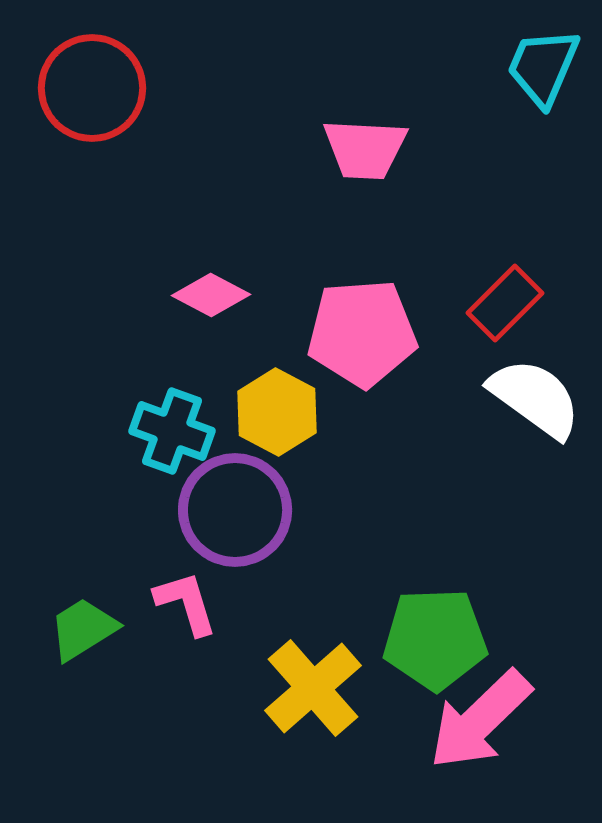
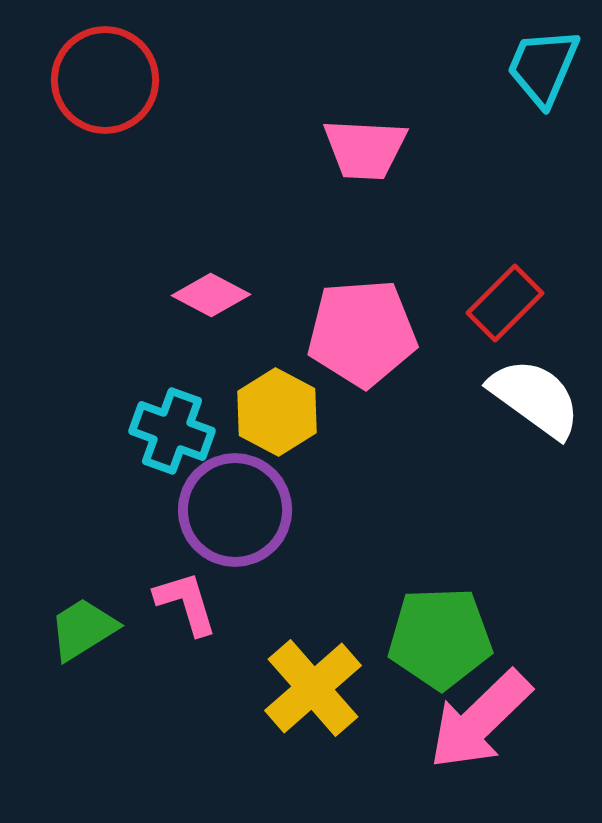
red circle: moved 13 px right, 8 px up
green pentagon: moved 5 px right, 1 px up
